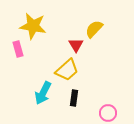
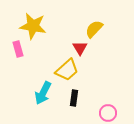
red triangle: moved 4 px right, 3 px down
